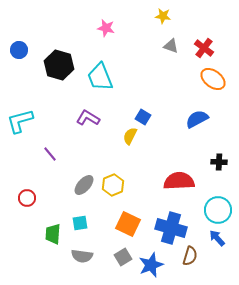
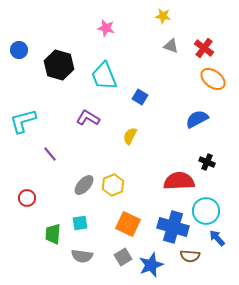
cyan trapezoid: moved 4 px right, 1 px up
blue square: moved 3 px left, 20 px up
cyan L-shape: moved 3 px right
black cross: moved 12 px left; rotated 21 degrees clockwise
cyan circle: moved 12 px left, 1 px down
blue cross: moved 2 px right, 1 px up
brown semicircle: rotated 78 degrees clockwise
